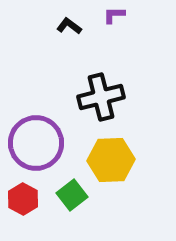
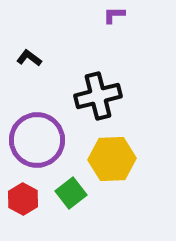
black L-shape: moved 40 px left, 32 px down
black cross: moved 3 px left, 1 px up
purple circle: moved 1 px right, 3 px up
yellow hexagon: moved 1 px right, 1 px up
green square: moved 1 px left, 2 px up
